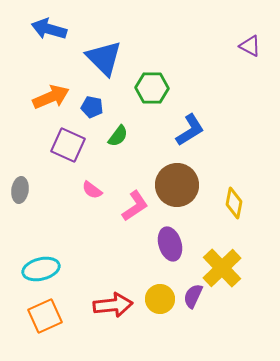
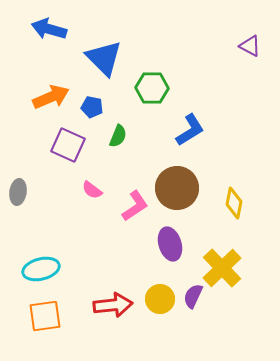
green semicircle: rotated 15 degrees counterclockwise
brown circle: moved 3 px down
gray ellipse: moved 2 px left, 2 px down
orange square: rotated 16 degrees clockwise
